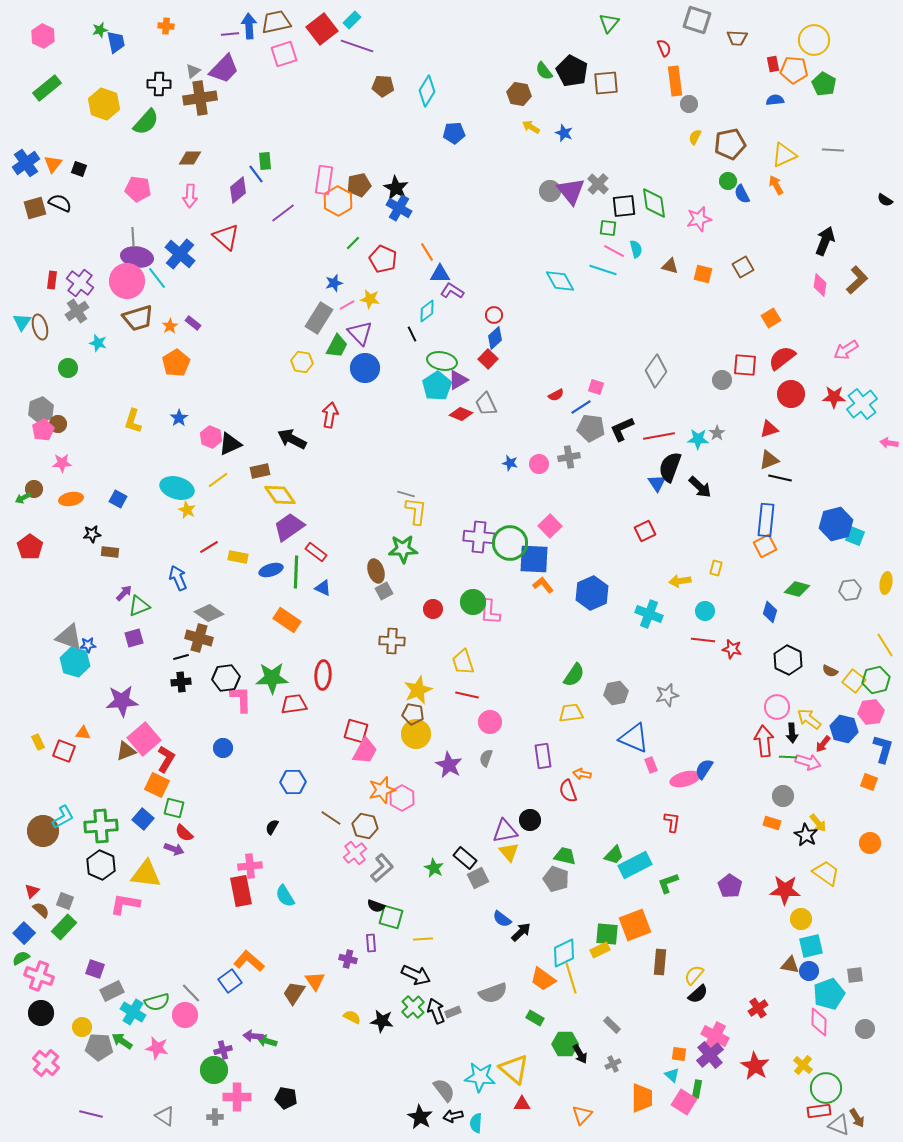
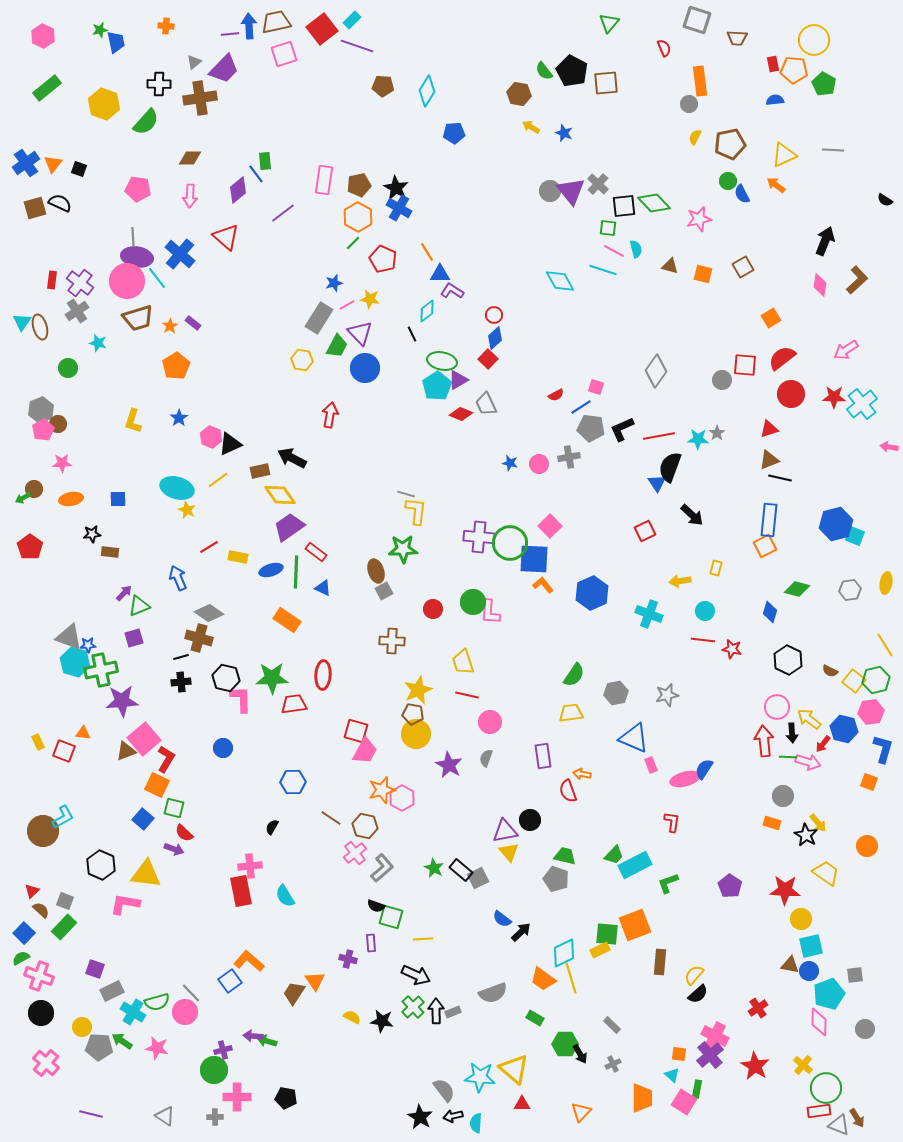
gray triangle at (193, 71): moved 1 px right, 9 px up
orange rectangle at (675, 81): moved 25 px right
orange arrow at (776, 185): rotated 24 degrees counterclockwise
orange hexagon at (338, 201): moved 20 px right, 16 px down
green diamond at (654, 203): rotated 36 degrees counterclockwise
yellow hexagon at (302, 362): moved 2 px up
orange pentagon at (176, 363): moved 3 px down
black arrow at (292, 439): moved 19 px down
pink arrow at (889, 443): moved 4 px down
black arrow at (700, 487): moved 8 px left, 28 px down
blue square at (118, 499): rotated 30 degrees counterclockwise
blue rectangle at (766, 520): moved 3 px right
black hexagon at (226, 678): rotated 20 degrees clockwise
green cross at (101, 826): moved 156 px up; rotated 8 degrees counterclockwise
orange circle at (870, 843): moved 3 px left, 3 px down
black rectangle at (465, 858): moved 4 px left, 12 px down
black arrow at (436, 1011): rotated 20 degrees clockwise
pink circle at (185, 1015): moved 3 px up
orange triangle at (582, 1115): moved 1 px left, 3 px up
